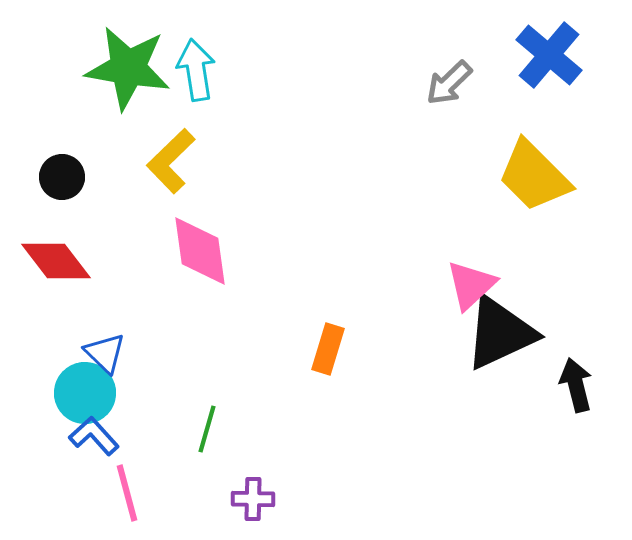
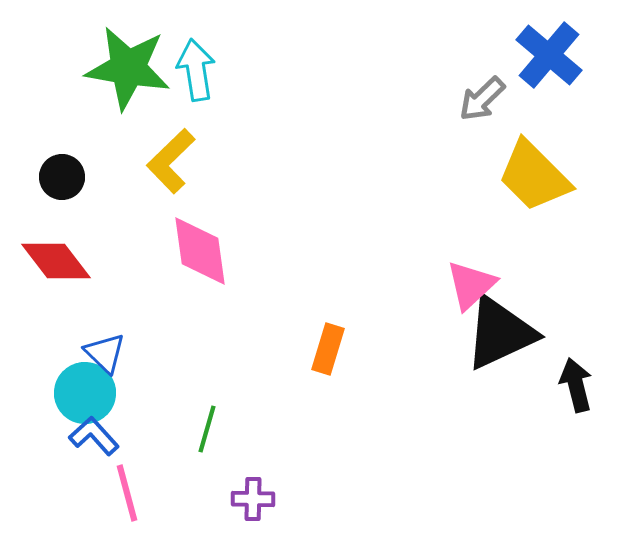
gray arrow: moved 33 px right, 16 px down
